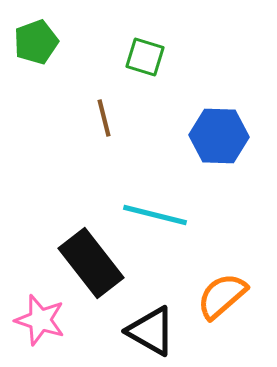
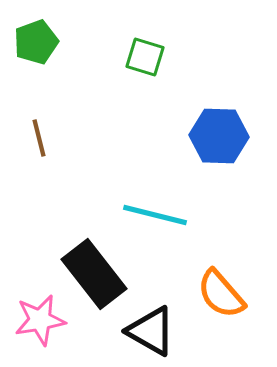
brown line: moved 65 px left, 20 px down
black rectangle: moved 3 px right, 11 px down
orange semicircle: moved 1 px left, 2 px up; rotated 90 degrees counterclockwise
pink star: rotated 27 degrees counterclockwise
